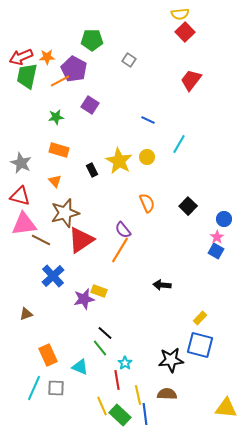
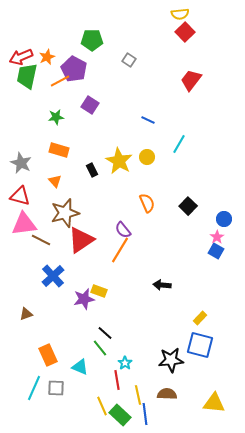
orange star at (47, 57): rotated 21 degrees counterclockwise
yellow triangle at (226, 408): moved 12 px left, 5 px up
